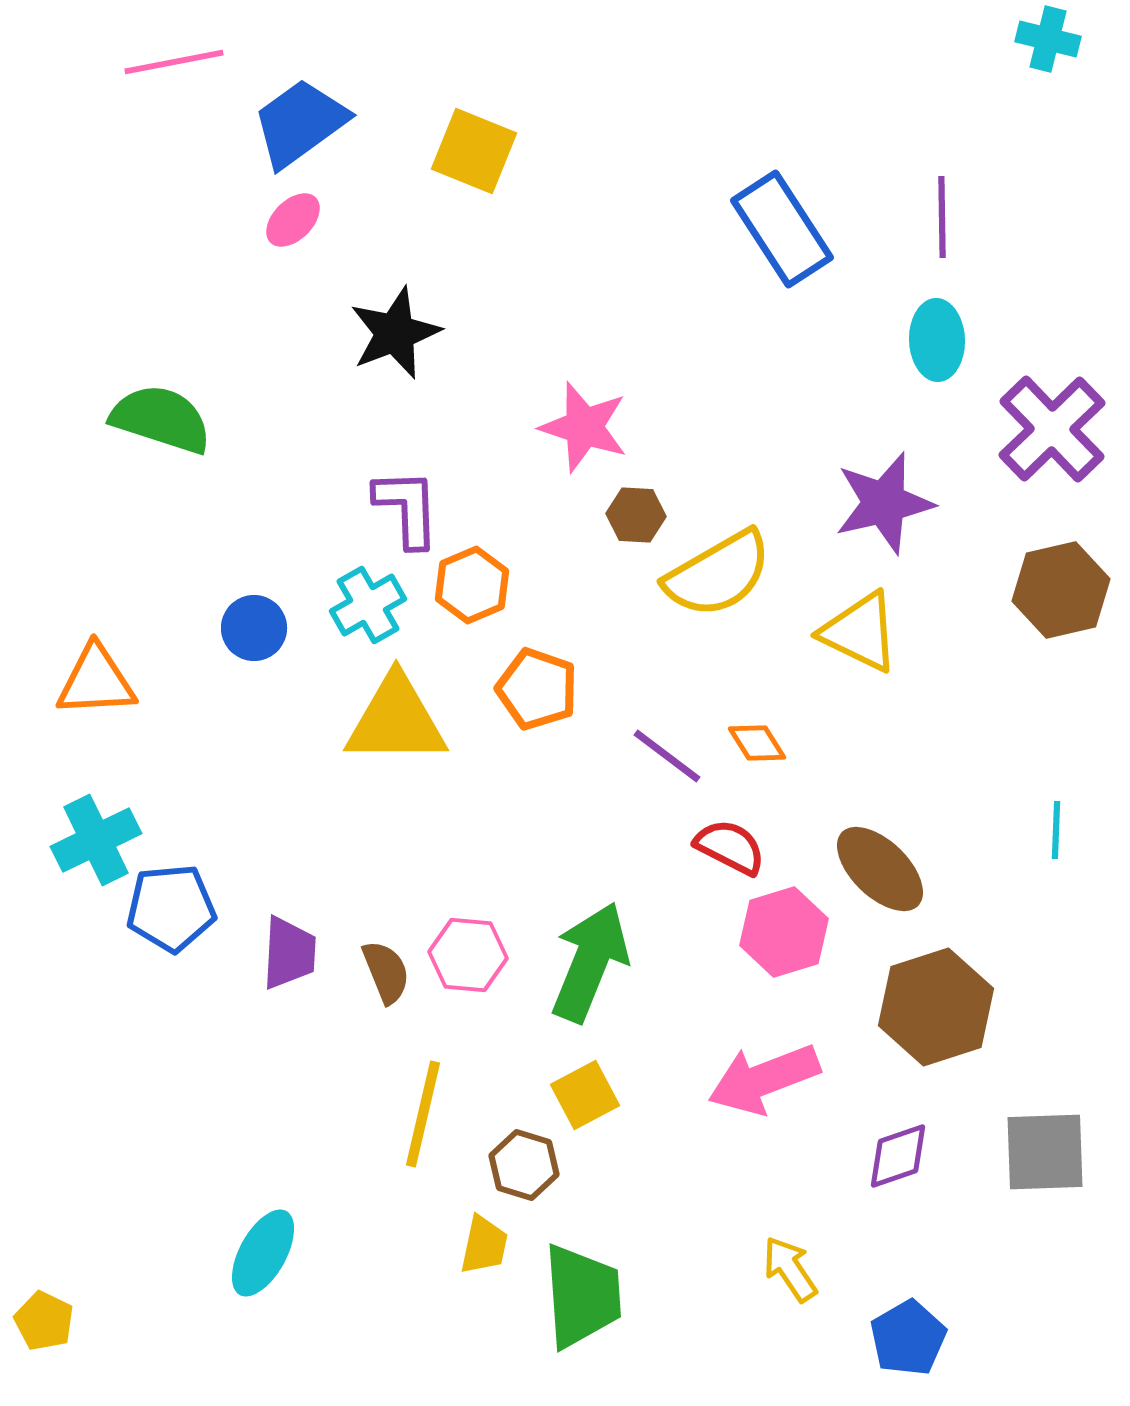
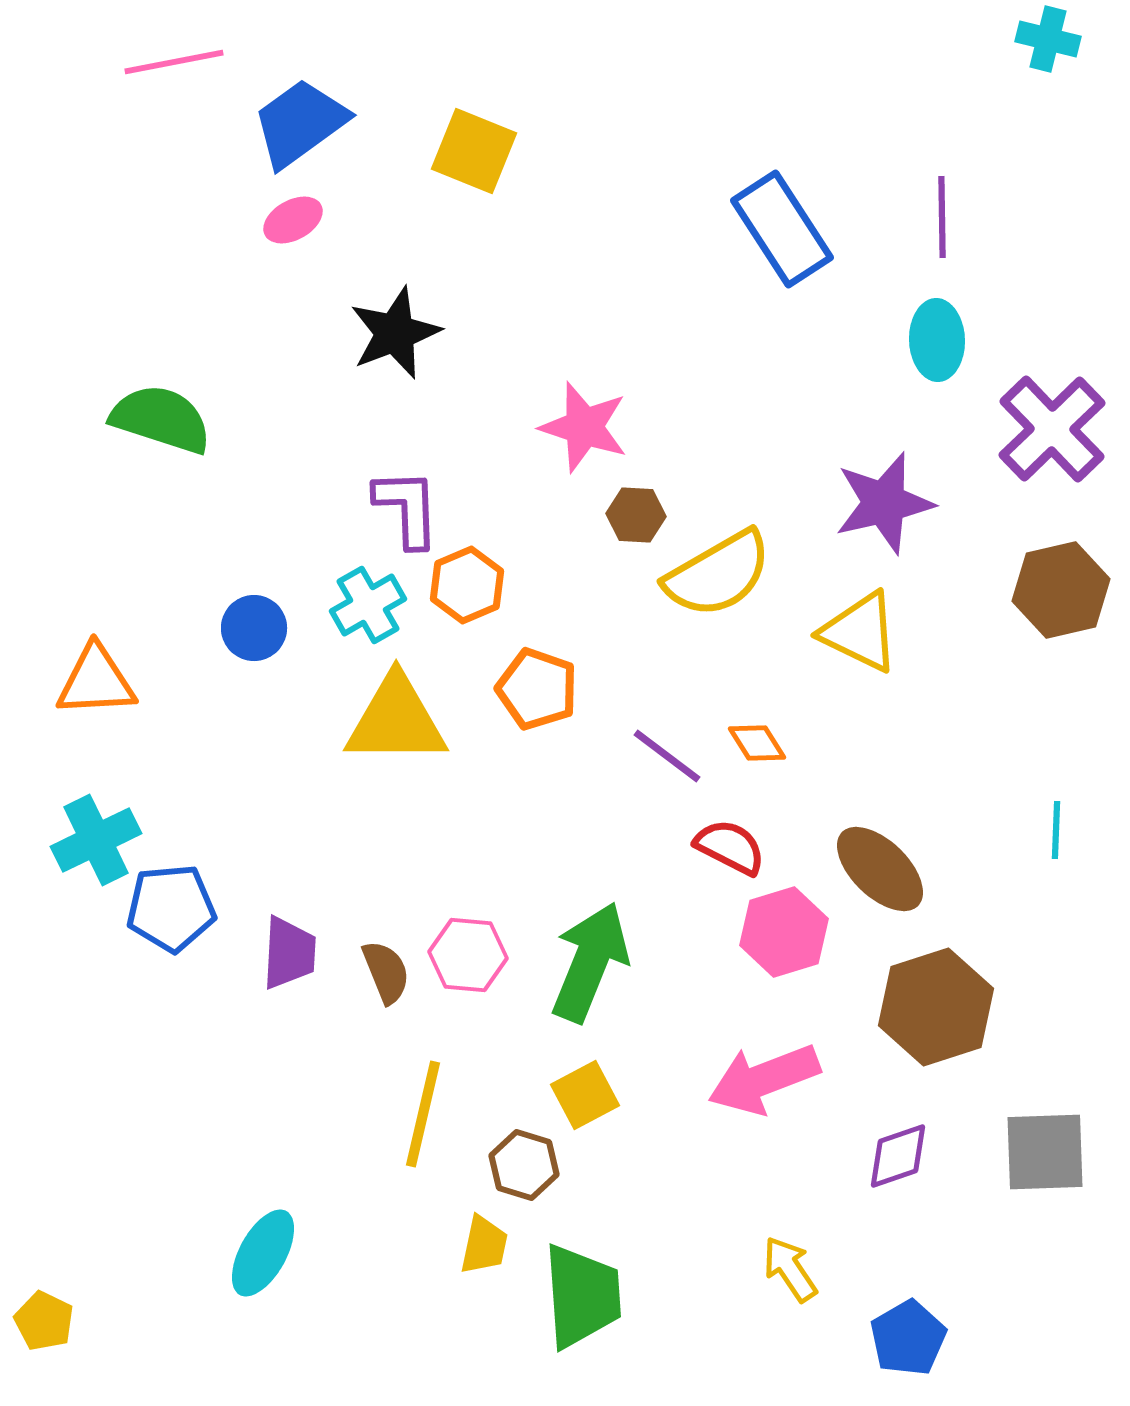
pink ellipse at (293, 220): rotated 16 degrees clockwise
orange hexagon at (472, 585): moved 5 px left
